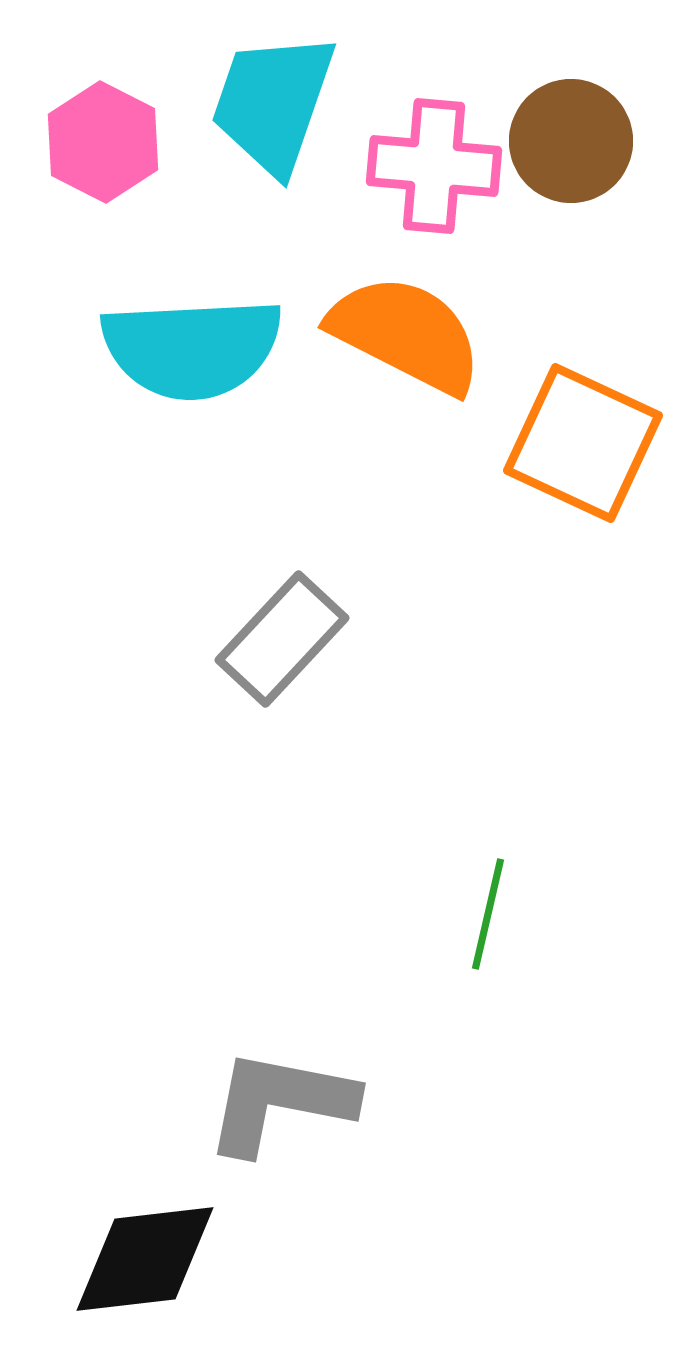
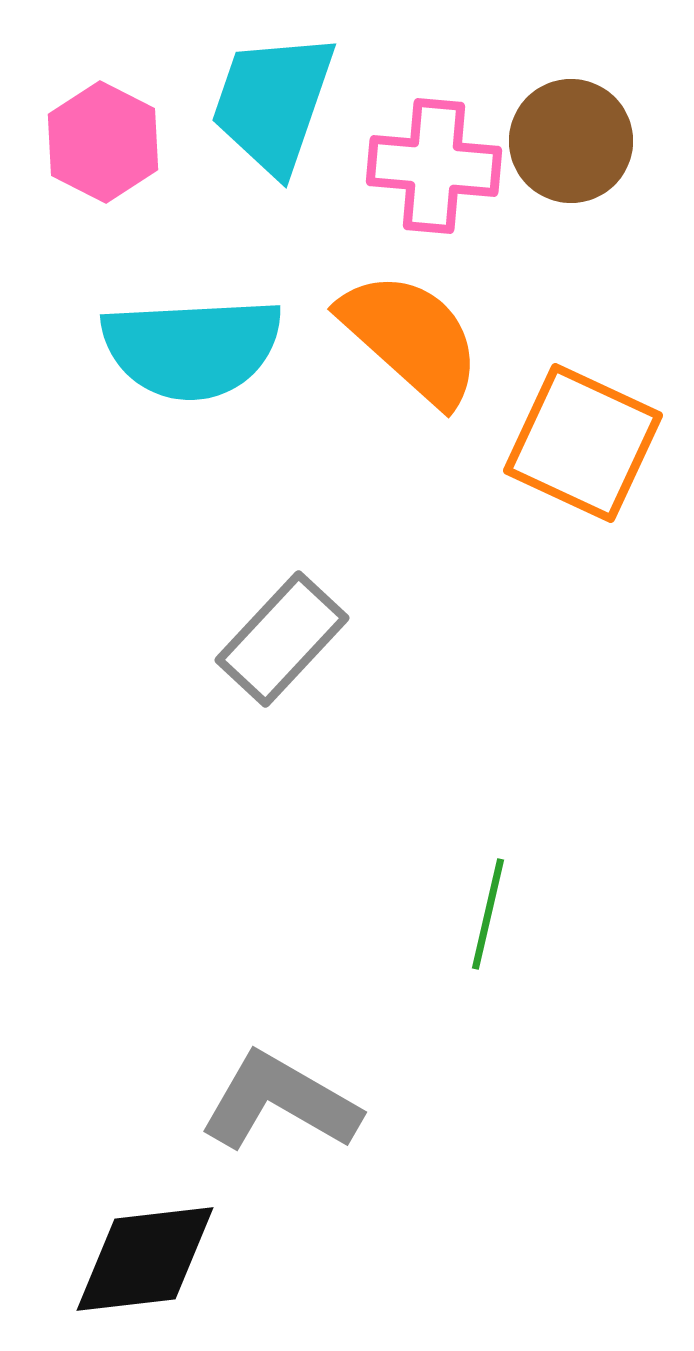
orange semicircle: moved 5 px right, 4 px down; rotated 15 degrees clockwise
gray L-shape: rotated 19 degrees clockwise
